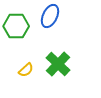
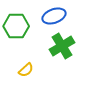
blue ellipse: moved 4 px right; rotated 45 degrees clockwise
green cross: moved 4 px right, 18 px up; rotated 15 degrees clockwise
